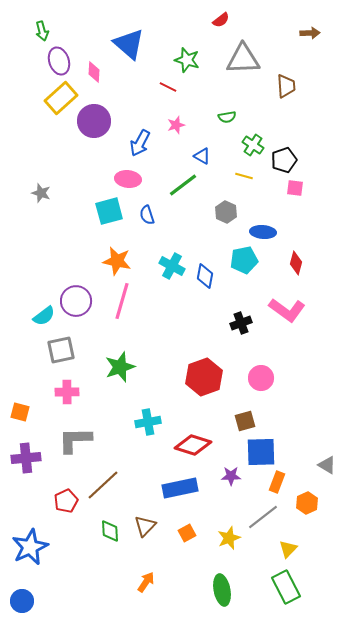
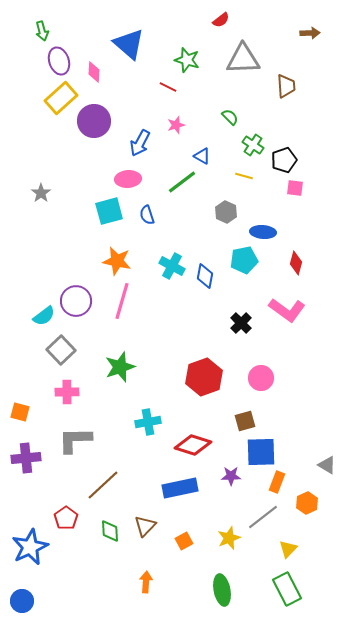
green semicircle at (227, 117): moved 3 px right; rotated 126 degrees counterclockwise
pink ellipse at (128, 179): rotated 10 degrees counterclockwise
green line at (183, 185): moved 1 px left, 3 px up
gray star at (41, 193): rotated 18 degrees clockwise
black cross at (241, 323): rotated 25 degrees counterclockwise
gray square at (61, 350): rotated 32 degrees counterclockwise
red pentagon at (66, 501): moved 17 px down; rotated 10 degrees counterclockwise
orange square at (187, 533): moved 3 px left, 8 px down
orange arrow at (146, 582): rotated 30 degrees counterclockwise
green rectangle at (286, 587): moved 1 px right, 2 px down
